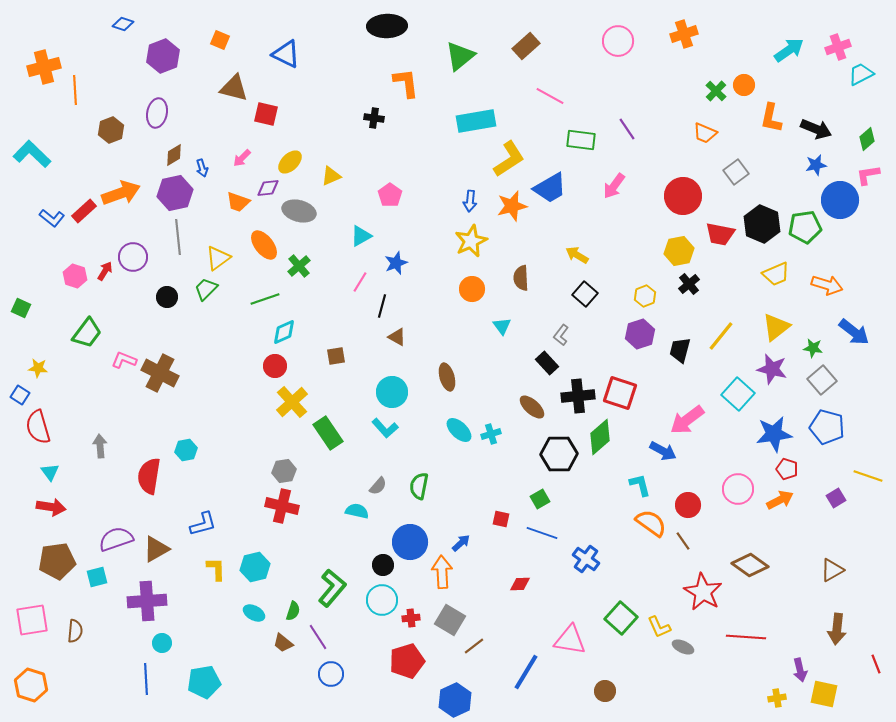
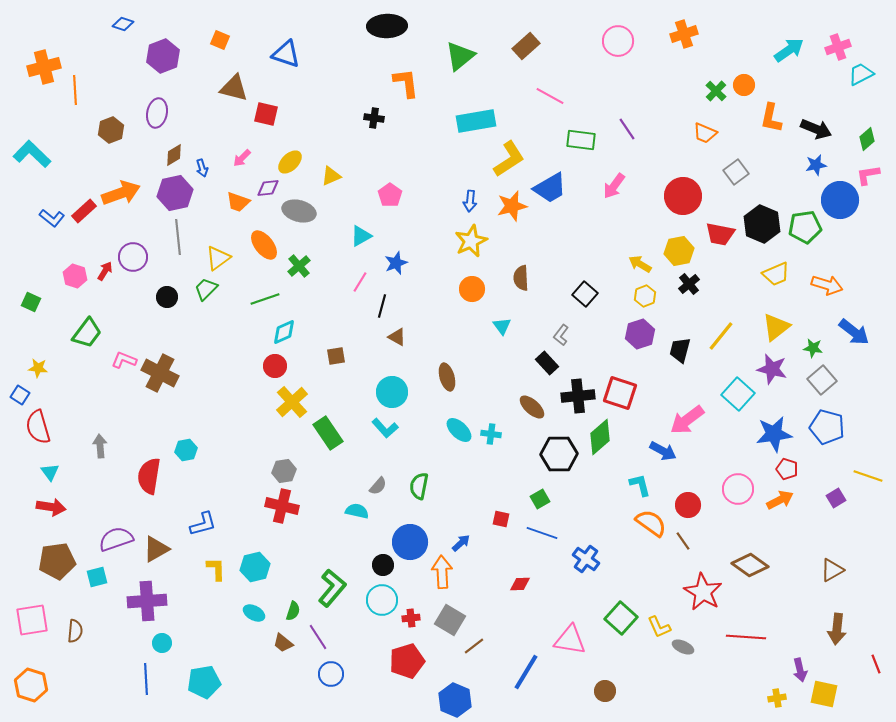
blue triangle at (286, 54): rotated 8 degrees counterclockwise
yellow arrow at (577, 255): moved 63 px right, 9 px down
green square at (21, 308): moved 10 px right, 6 px up
cyan cross at (491, 434): rotated 24 degrees clockwise
blue hexagon at (455, 700): rotated 12 degrees counterclockwise
